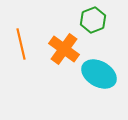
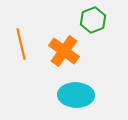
orange cross: moved 2 px down
cyan ellipse: moved 23 px left, 21 px down; rotated 28 degrees counterclockwise
